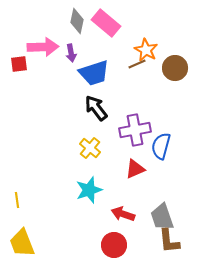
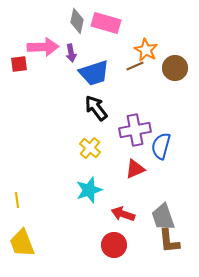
pink rectangle: rotated 24 degrees counterclockwise
brown line: moved 2 px left, 2 px down
gray trapezoid: moved 1 px right
